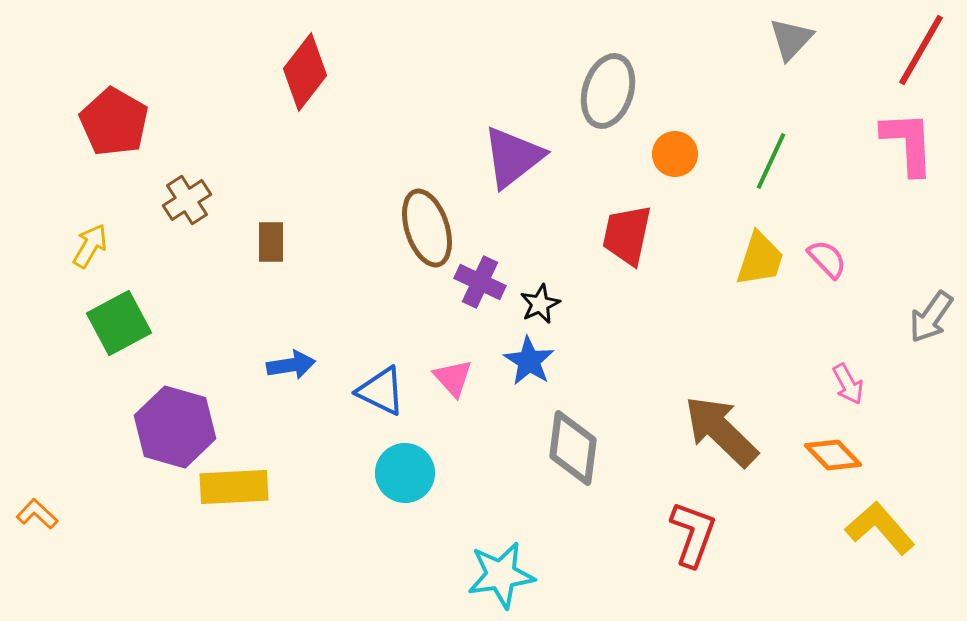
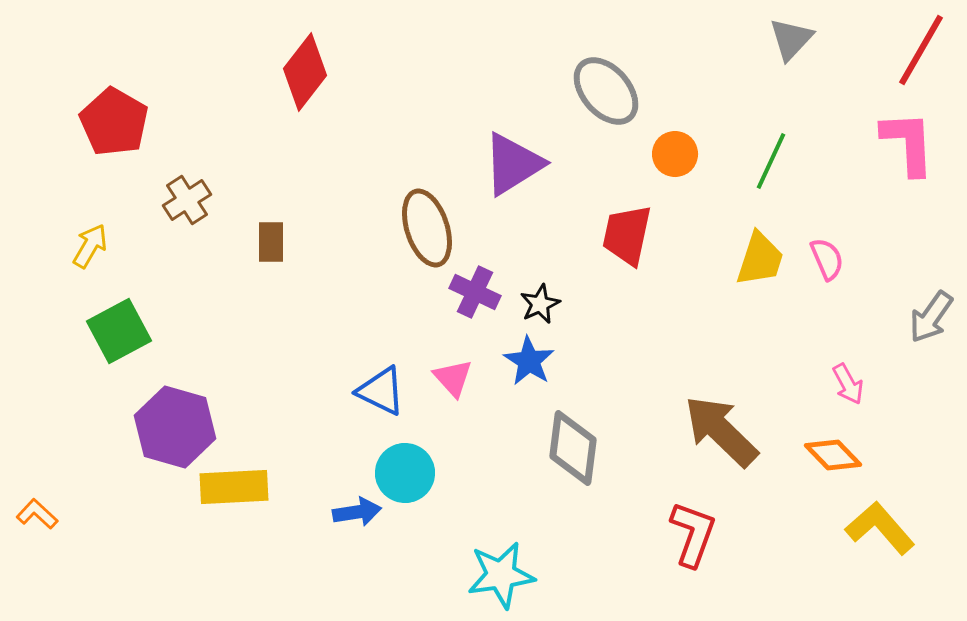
gray ellipse: moved 2 px left; rotated 58 degrees counterclockwise
purple triangle: moved 7 px down; rotated 6 degrees clockwise
pink semicircle: rotated 21 degrees clockwise
purple cross: moved 5 px left, 10 px down
green square: moved 8 px down
blue arrow: moved 66 px right, 147 px down
